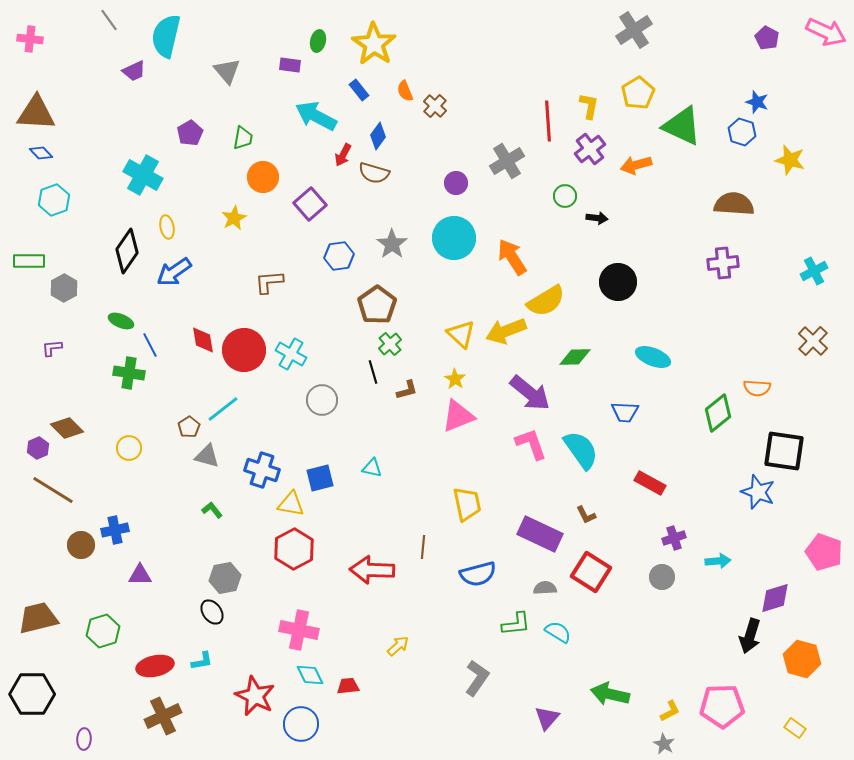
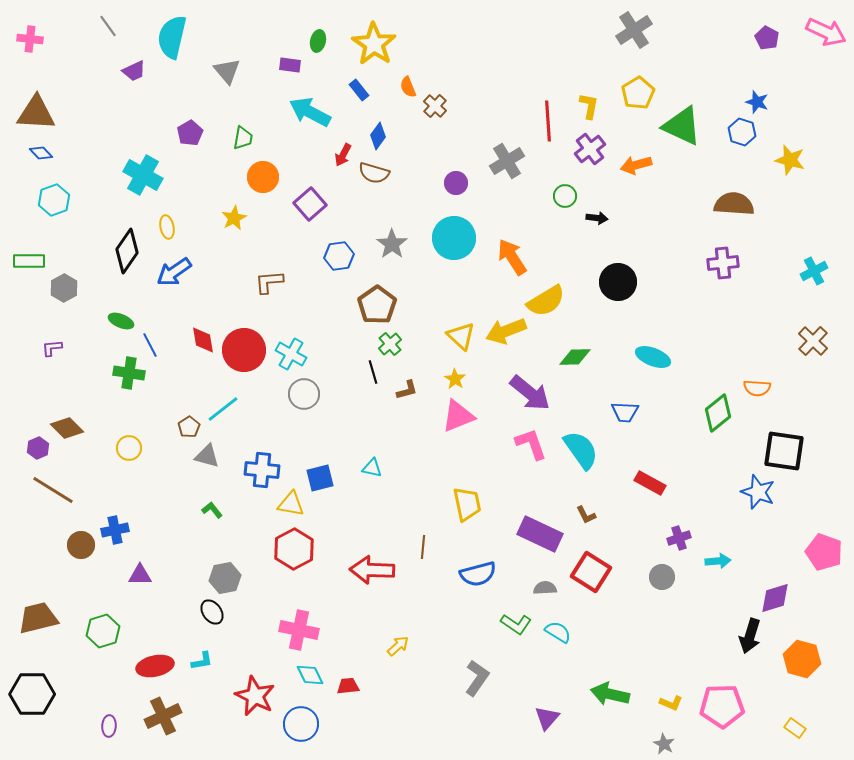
gray line at (109, 20): moved 1 px left, 6 px down
cyan semicircle at (166, 36): moved 6 px right, 1 px down
orange semicircle at (405, 91): moved 3 px right, 4 px up
cyan arrow at (316, 116): moved 6 px left, 4 px up
yellow triangle at (461, 334): moved 2 px down
gray circle at (322, 400): moved 18 px left, 6 px up
blue cross at (262, 470): rotated 12 degrees counterclockwise
purple cross at (674, 538): moved 5 px right
green L-shape at (516, 624): rotated 40 degrees clockwise
yellow L-shape at (670, 711): moved 1 px right, 8 px up; rotated 50 degrees clockwise
purple ellipse at (84, 739): moved 25 px right, 13 px up
